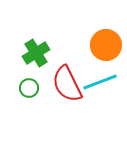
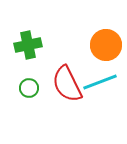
green cross: moved 8 px left, 8 px up; rotated 20 degrees clockwise
